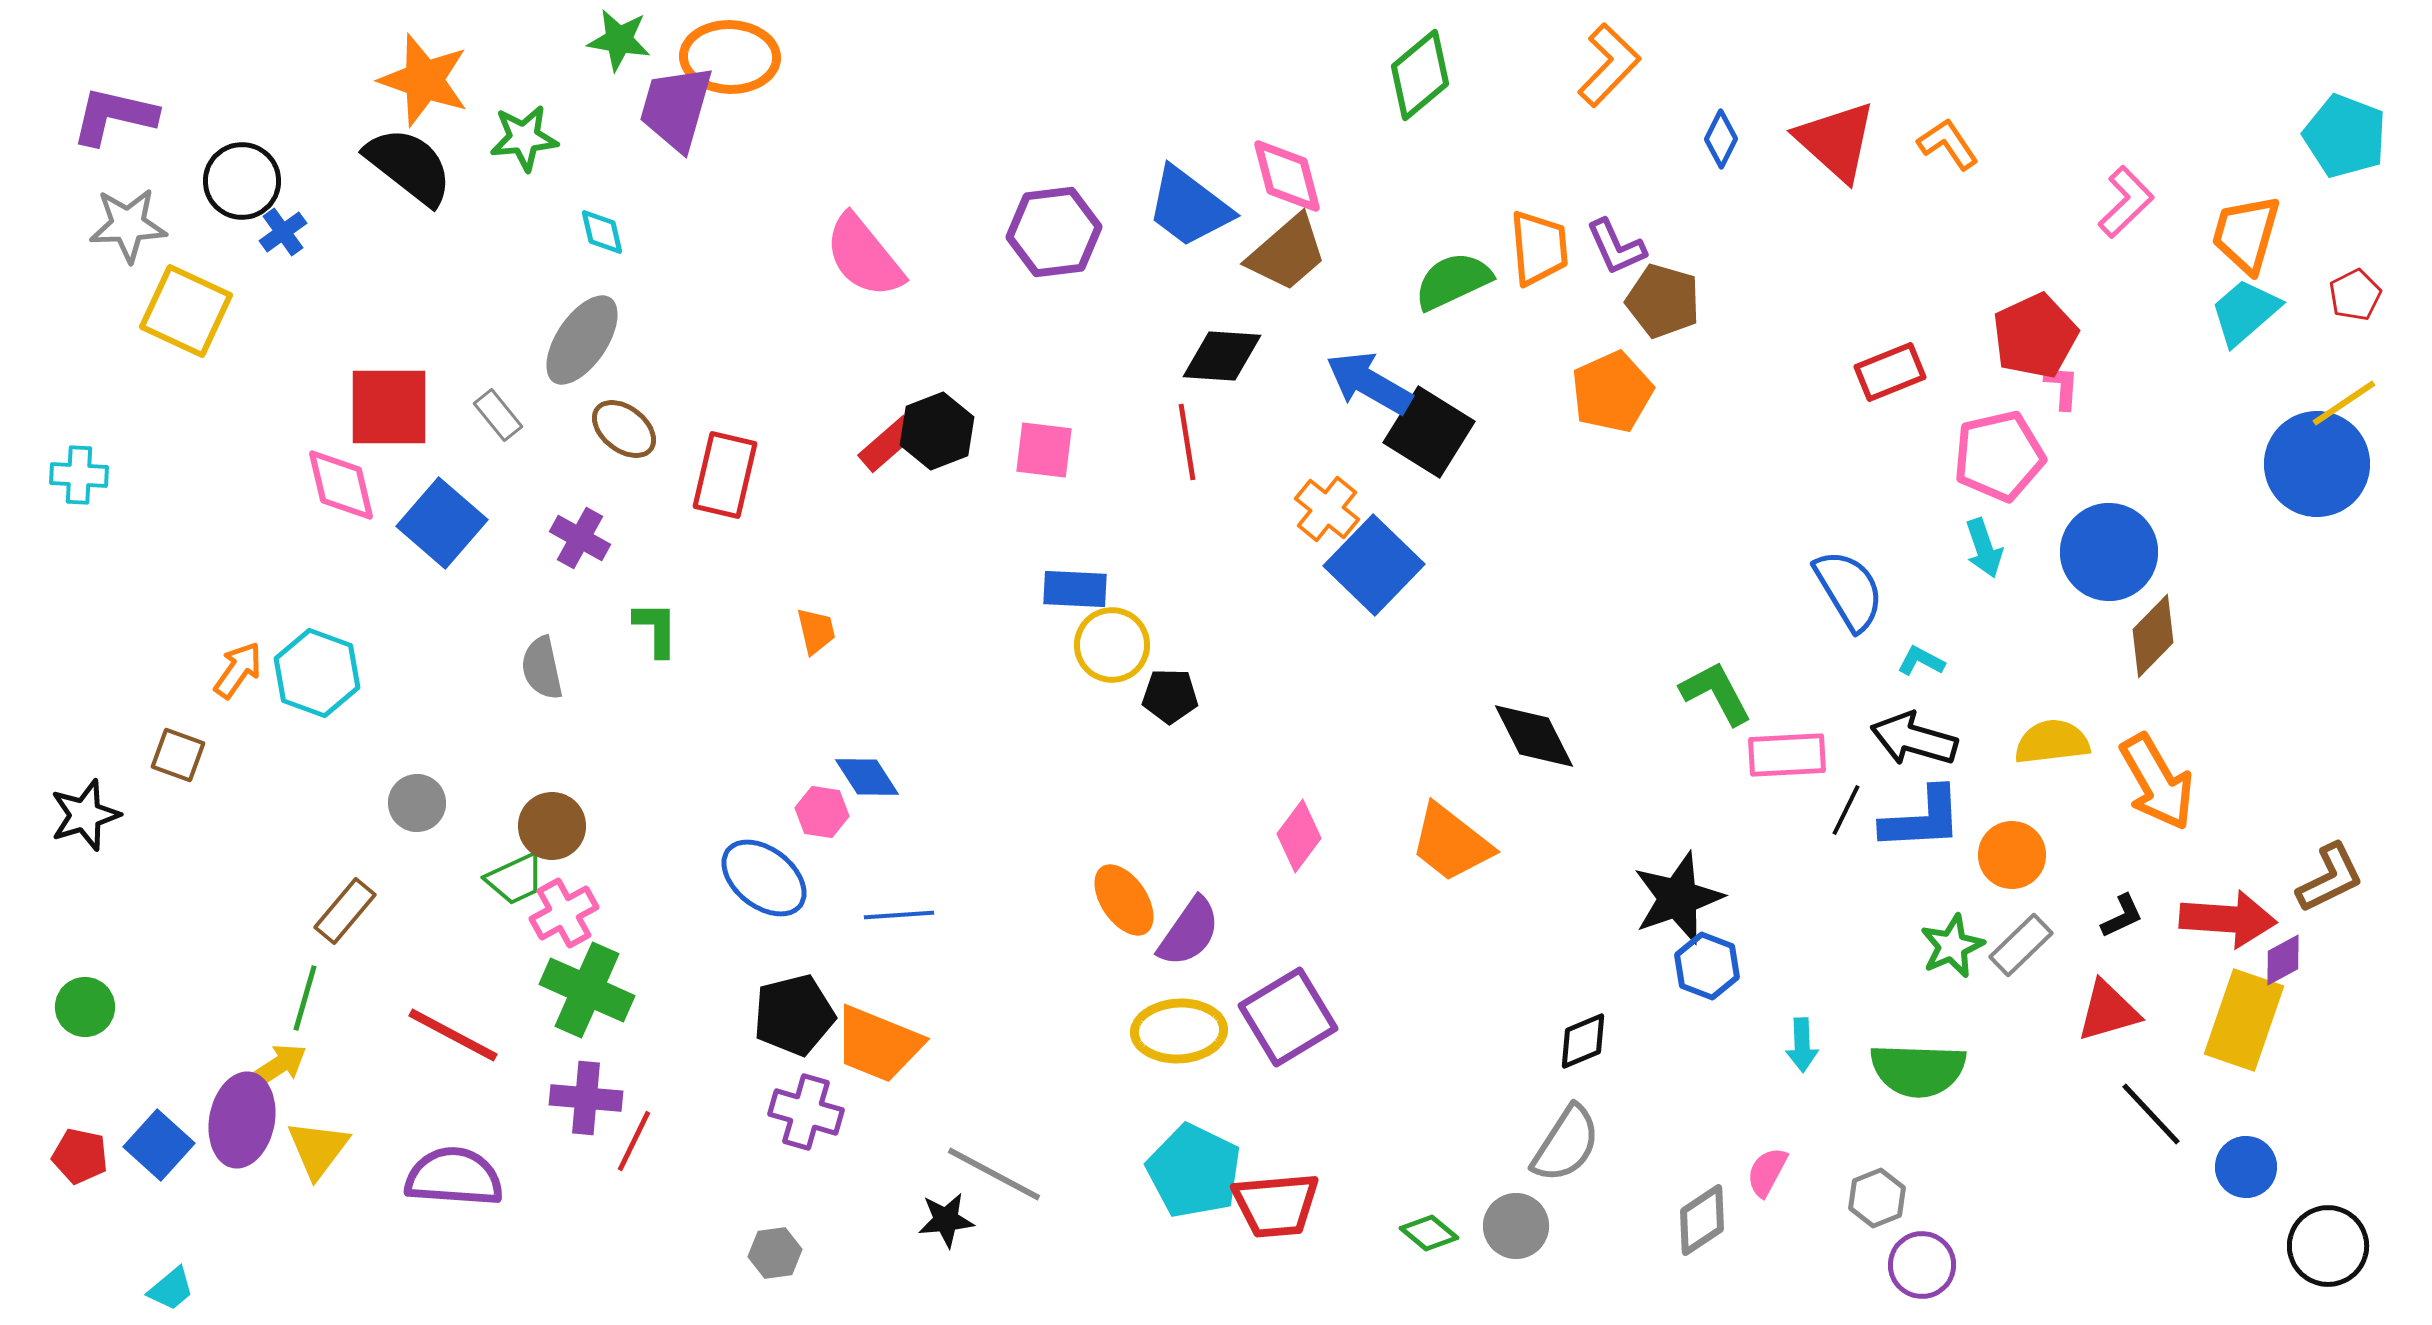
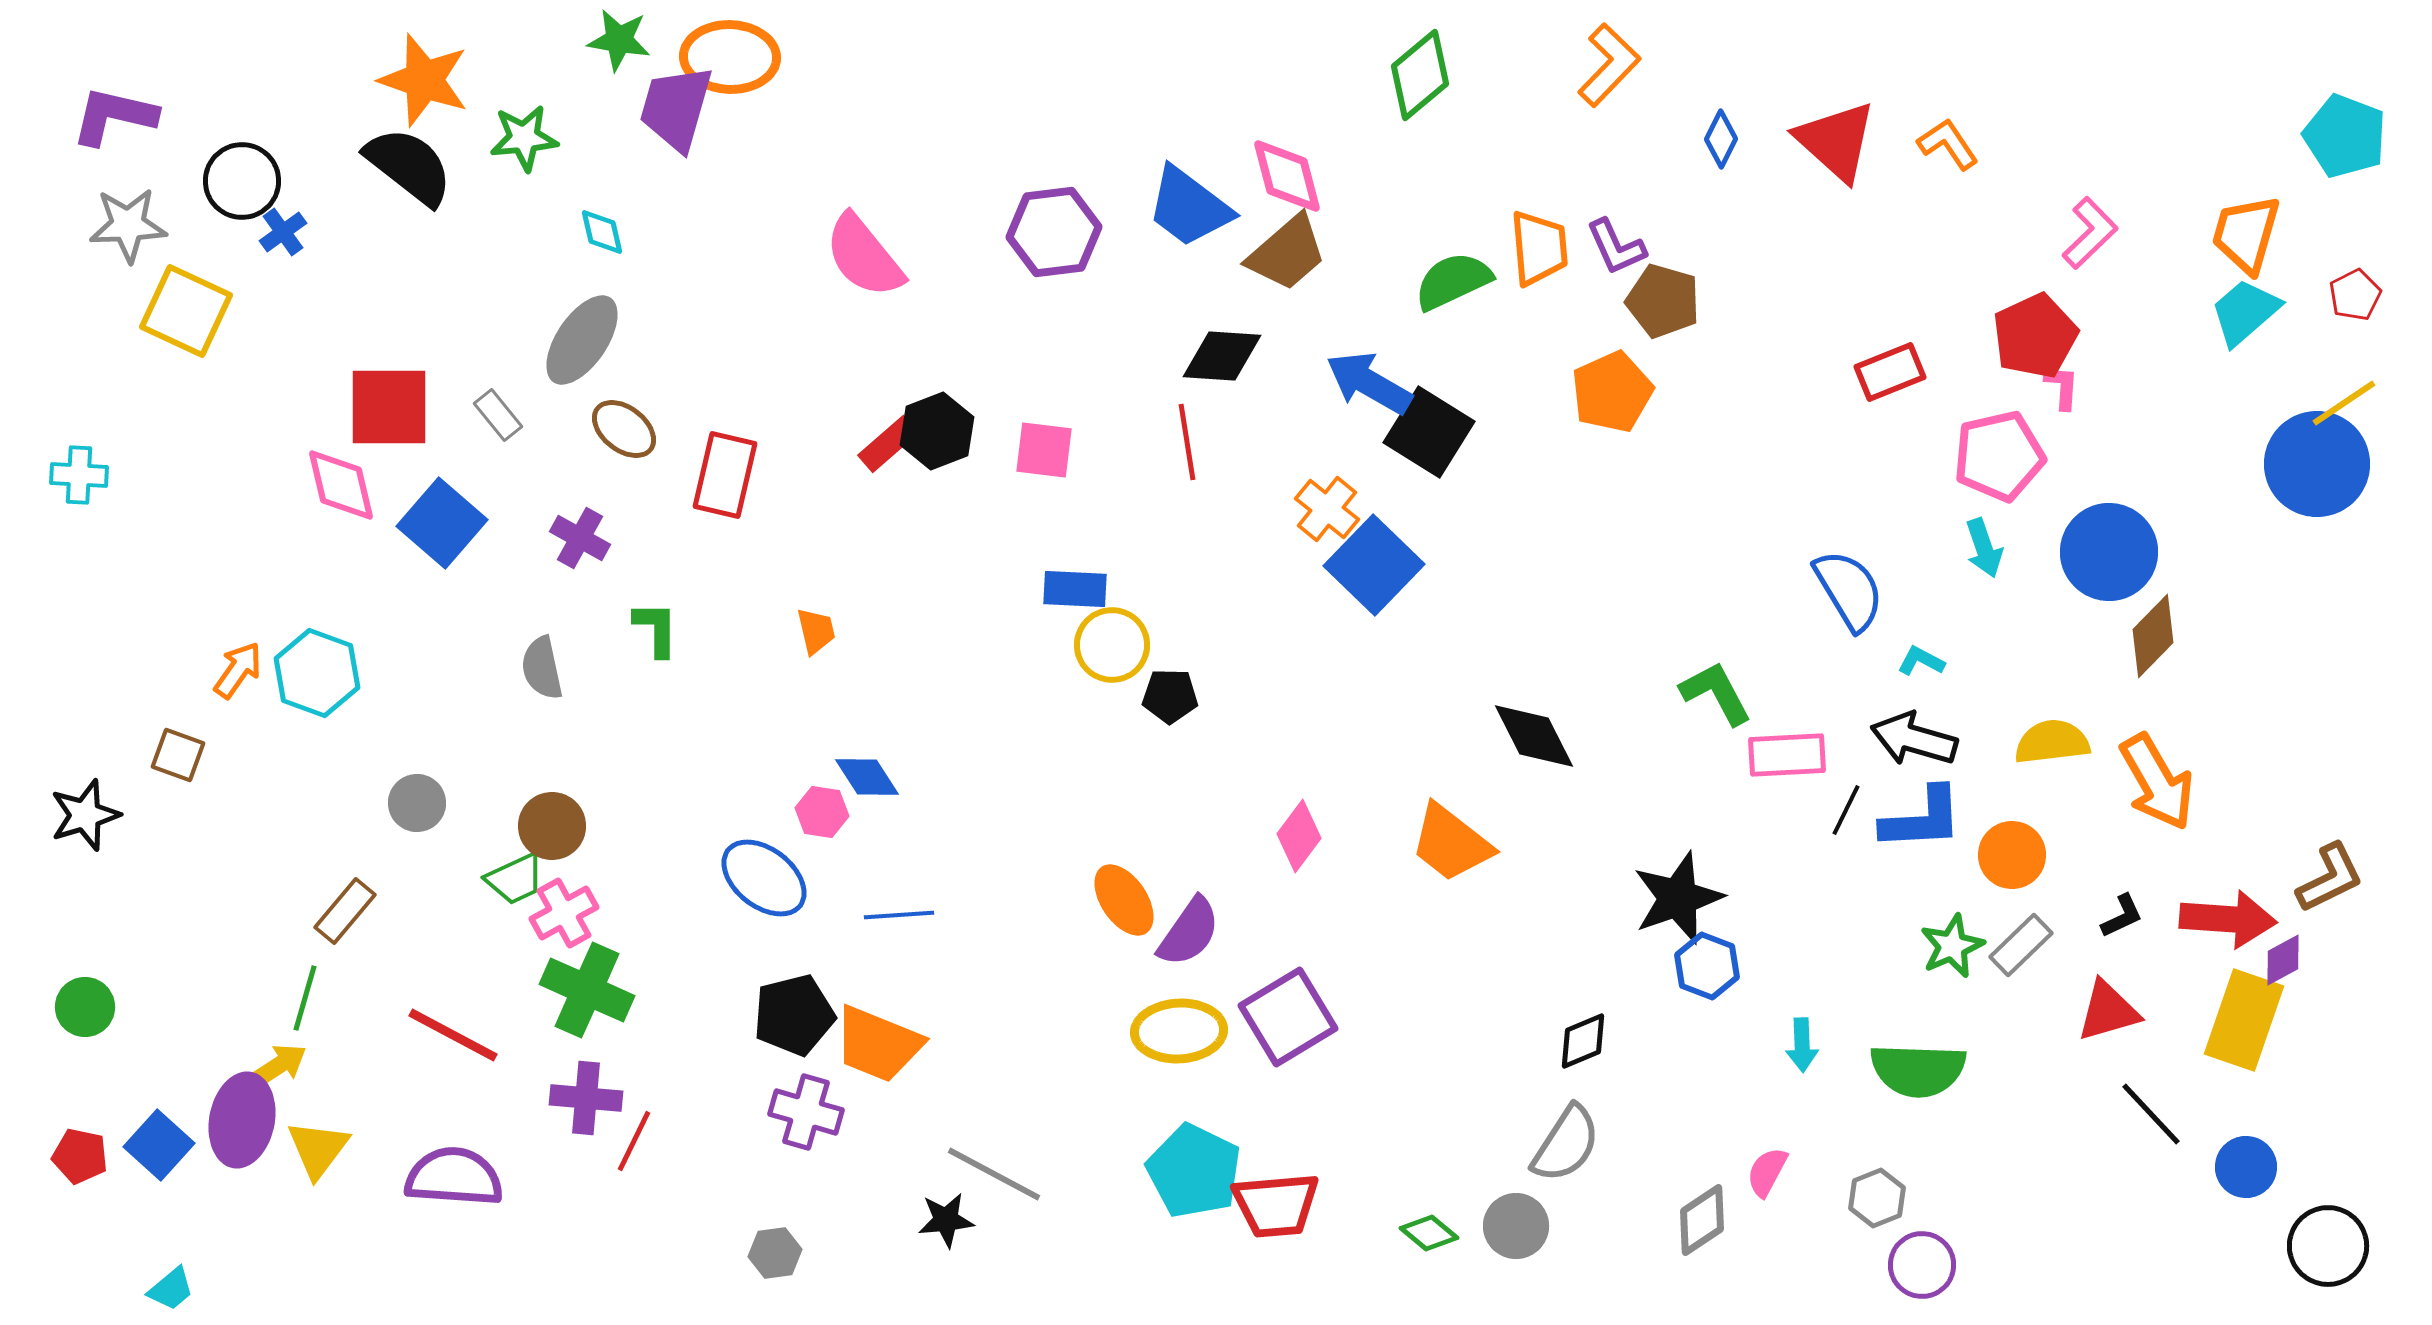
pink L-shape at (2126, 202): moved 36 px left, 31 px down
